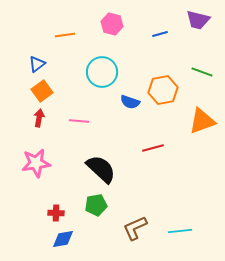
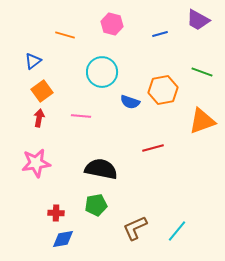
purple trapezoid: rotated 15 degrees clockwise
orange line: rotated 24 degrees clockwise
blue triangle: moved 4 px left, 3 px up
pink line: moved 2 px right, 5 px up
black semicircle: rotated 32 degrees counterclockwise
cyan line: moved 3 px left; rotated 45 degrees counterclockwise
